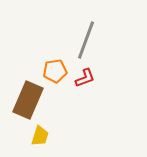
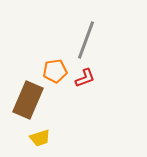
yellow trapezoid: moved 2 px down; rotated 55 degrees clockwise
